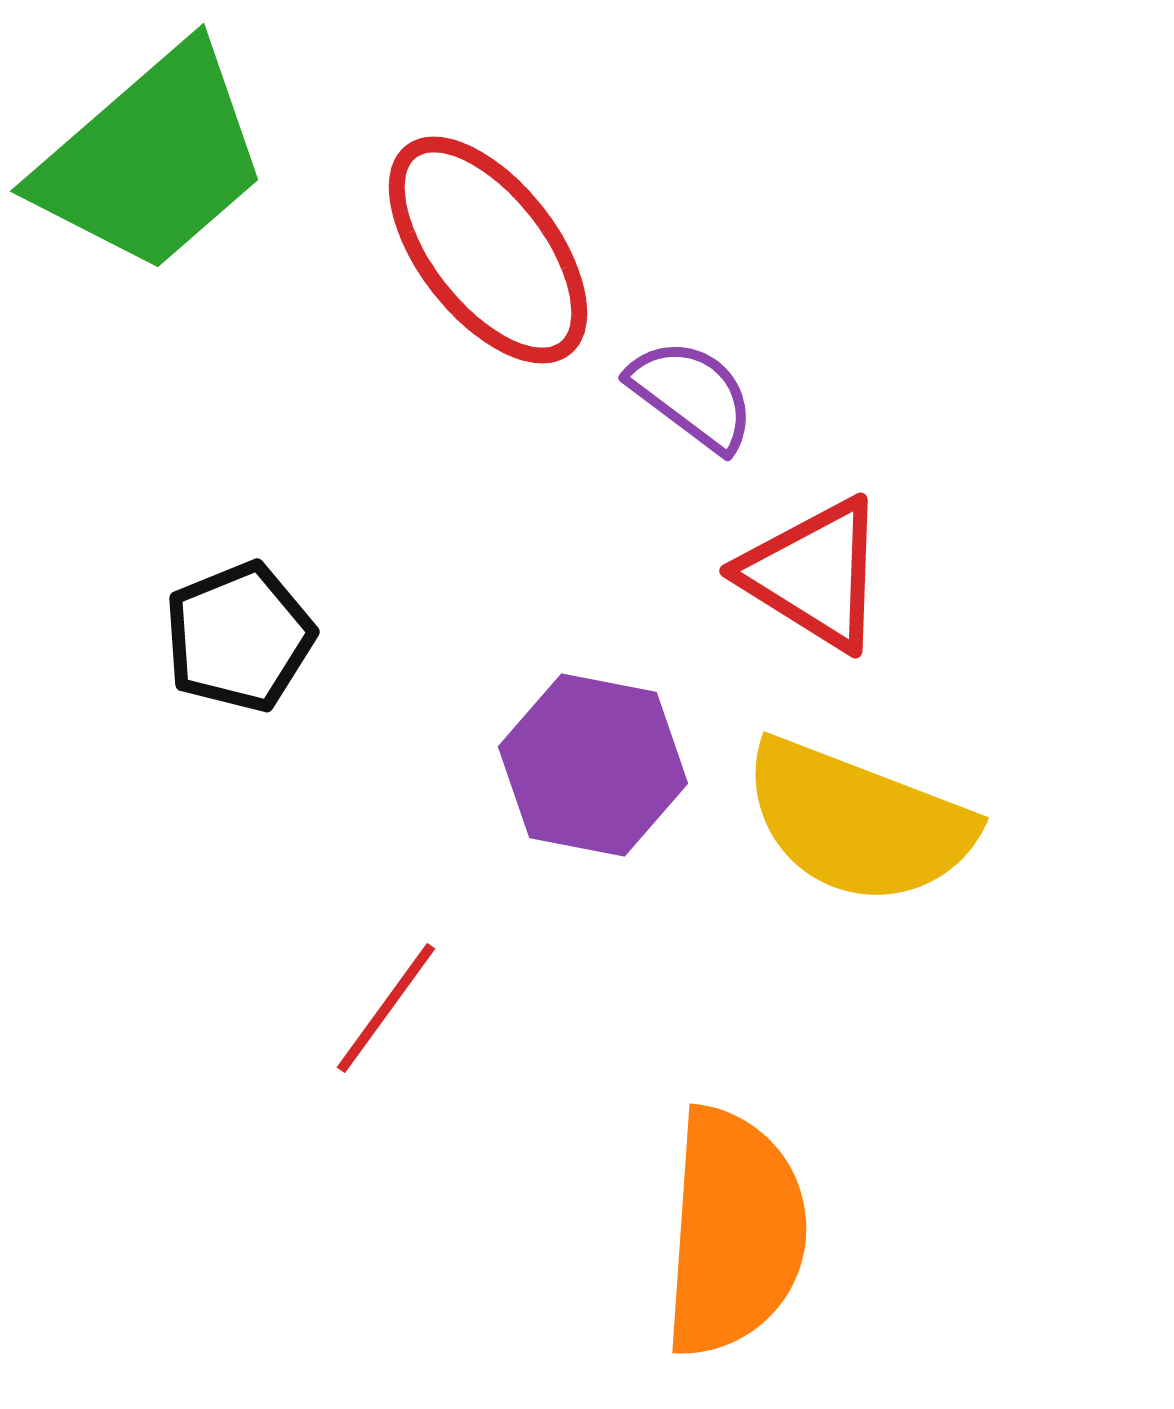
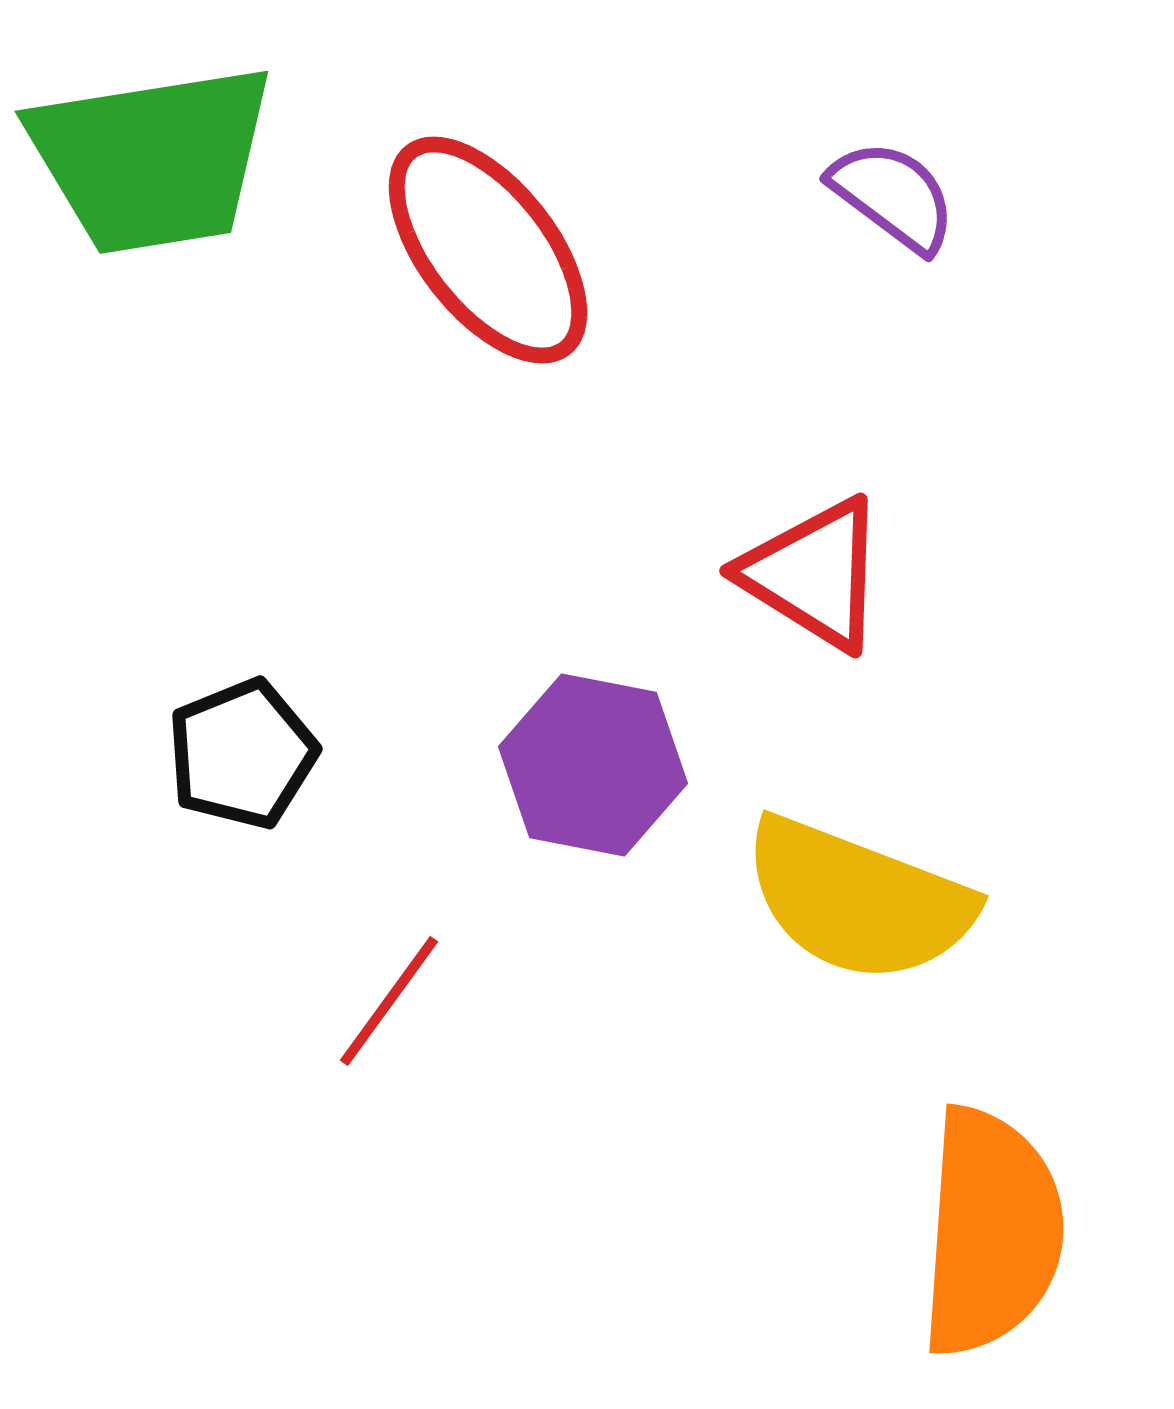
green trapezoid: rotated 32 degrees clockwise
purple semicircle: moved 201 px right, 199 px up
black pentagon: moved 3 px right, 117 px down
yellow semicircle: moved 78 px down
red line: moved 3 px right, 7 px up
orange semicircle: moved 257 px right
